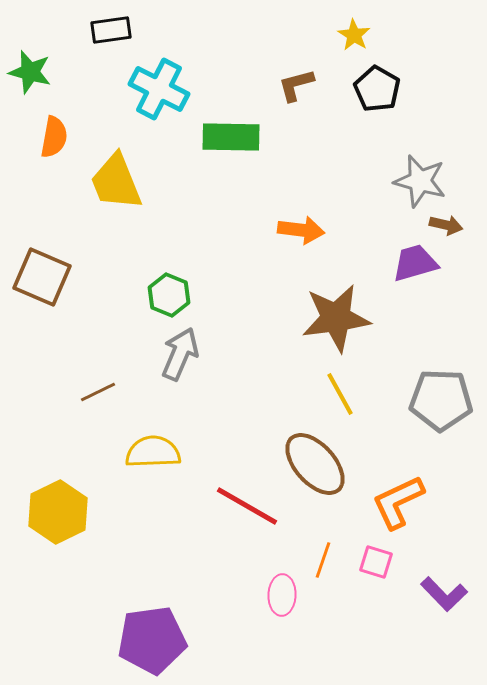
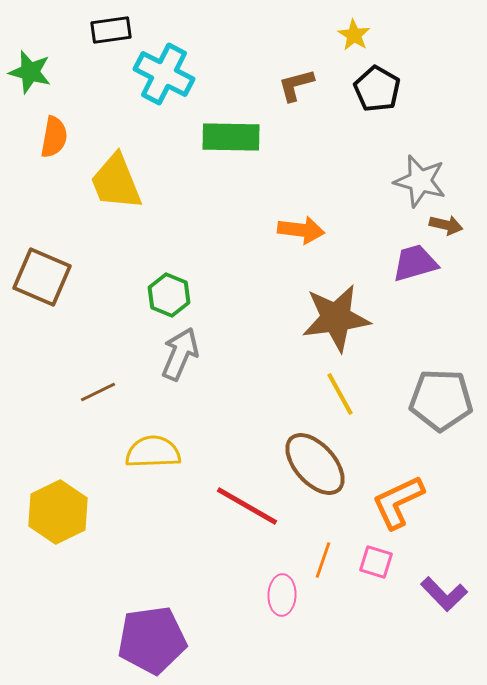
cyan cross: moved 5 px right, 15 px up
